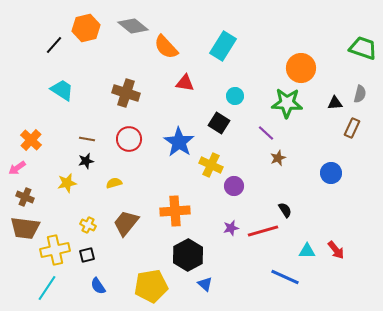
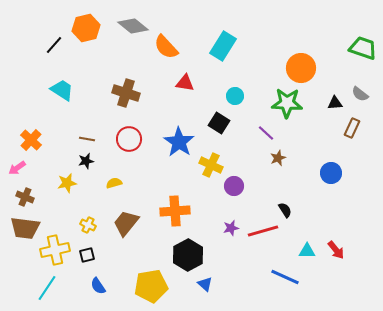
gray semicircle at (360, 94): rotated 114 degrees clockwise
